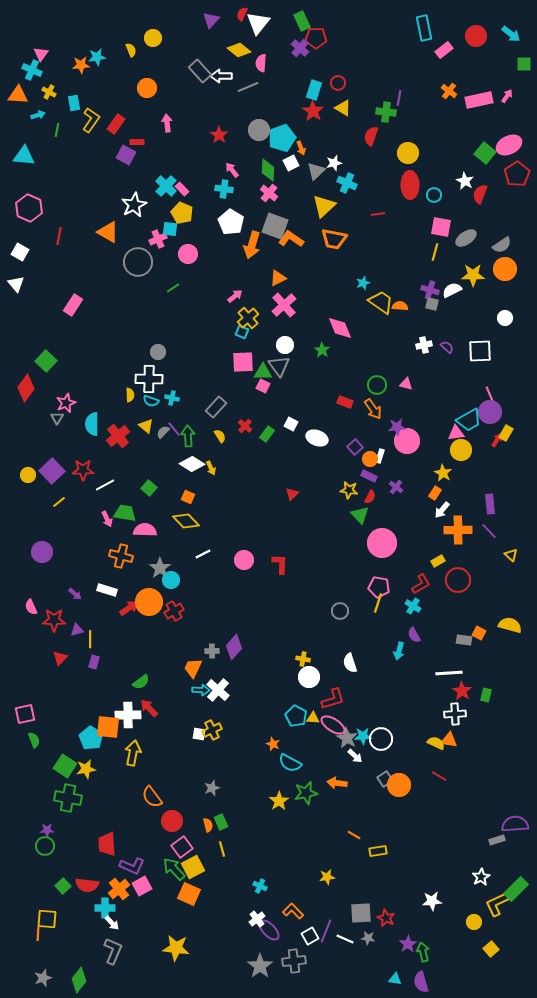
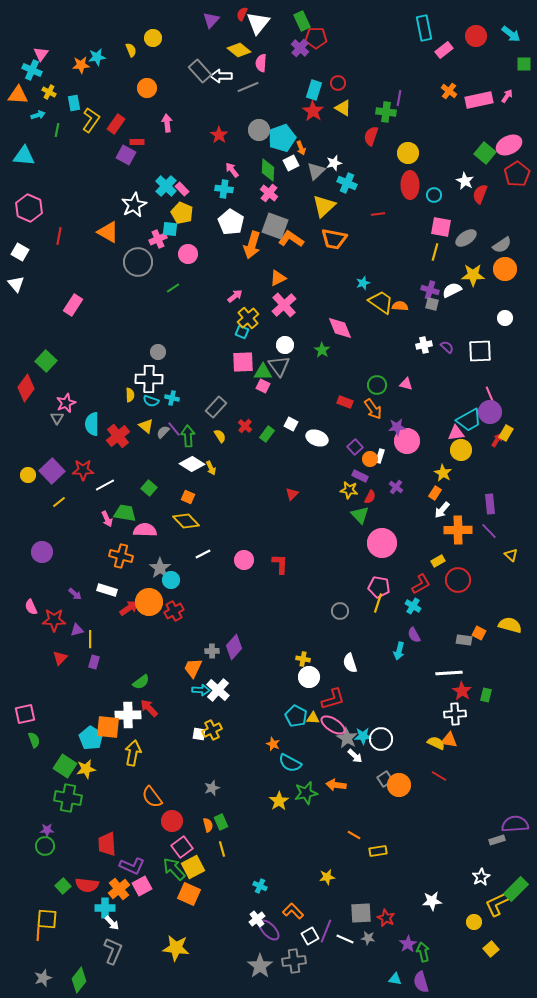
purple rectangle at (369, 476): moved 9 px left
orange arrow at (337, 783): moved 1 px left, 2 px down
